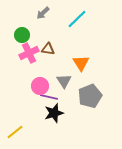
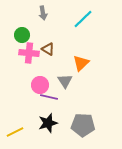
gray arrow: rotated 56 degrees counterclockwise
cyan line: moved 6 px right
brown triangle: rotated 24 degrees clockwise
pink cross: rotated 30 degrees clockwise
orange triangle: rotated 18 degrees clockwise
gray triangle: moved 1 px right
pink circle: moved 1 px up
gray pentagon: moved 7 px left, 29 px down; rotated 25 degrees clockwise
black star: moved 6 px left, 10 px down
yellow line: rotated 12 degrees clockwise
